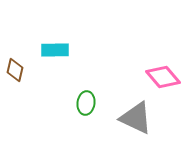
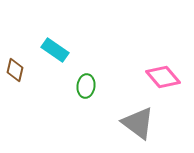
cyan rectangle: rotated 36 degrees clockwise
green ellipse: moved 17 px up
gray triangle: moved 2 px right, 5 px down; rotated 12 degrees clockwise
